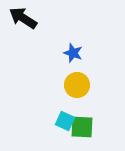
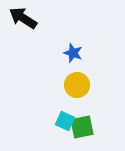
green square: rotated 15 degrees counterclockwise
